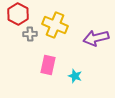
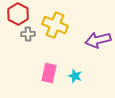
gray cross: moved 2 px left
purple arrow: moved 2 px right, 2 px down
pink rectangle: moved 1 px right, 8 px down
